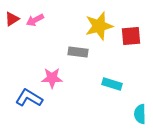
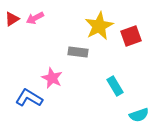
pink arrow: moved 2 px up
yellow star: rotated 12 degrees counterclockwise
red square: rotated 15 degrees counterclockwise
pink star: rotated 25 degrees clockwise
cyan rectangle: moved 3 px right, 2 px down; rotated 42 degrees clockwise
cyan semicircle: moved 1 px left, 1 px down; rotated 108 degrees counterclockwise
